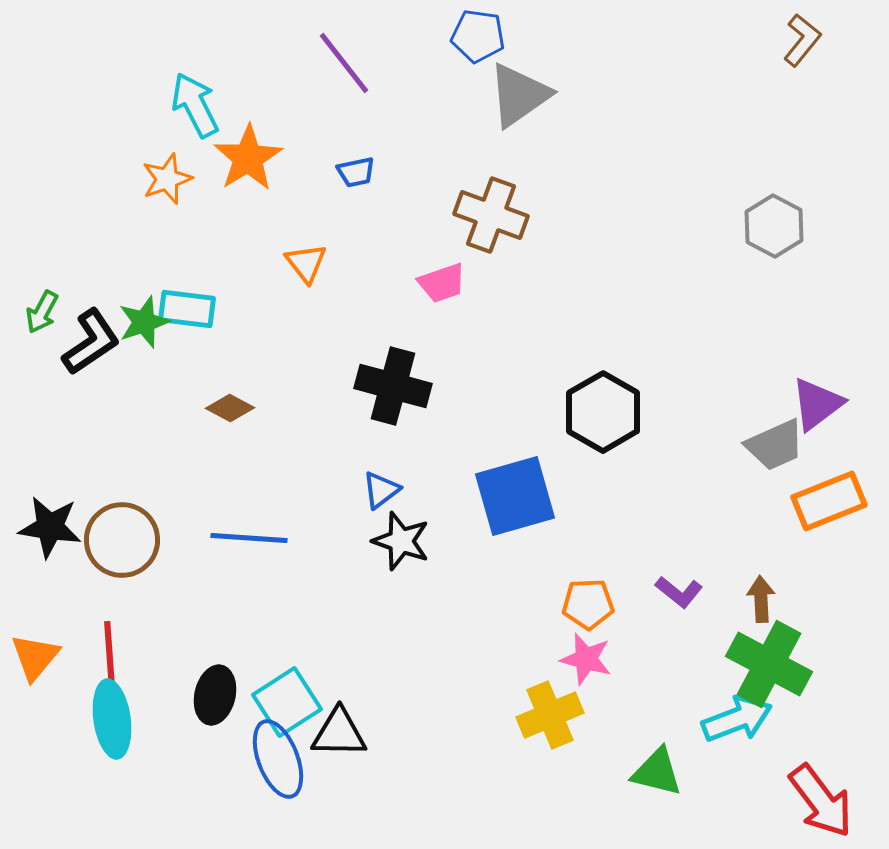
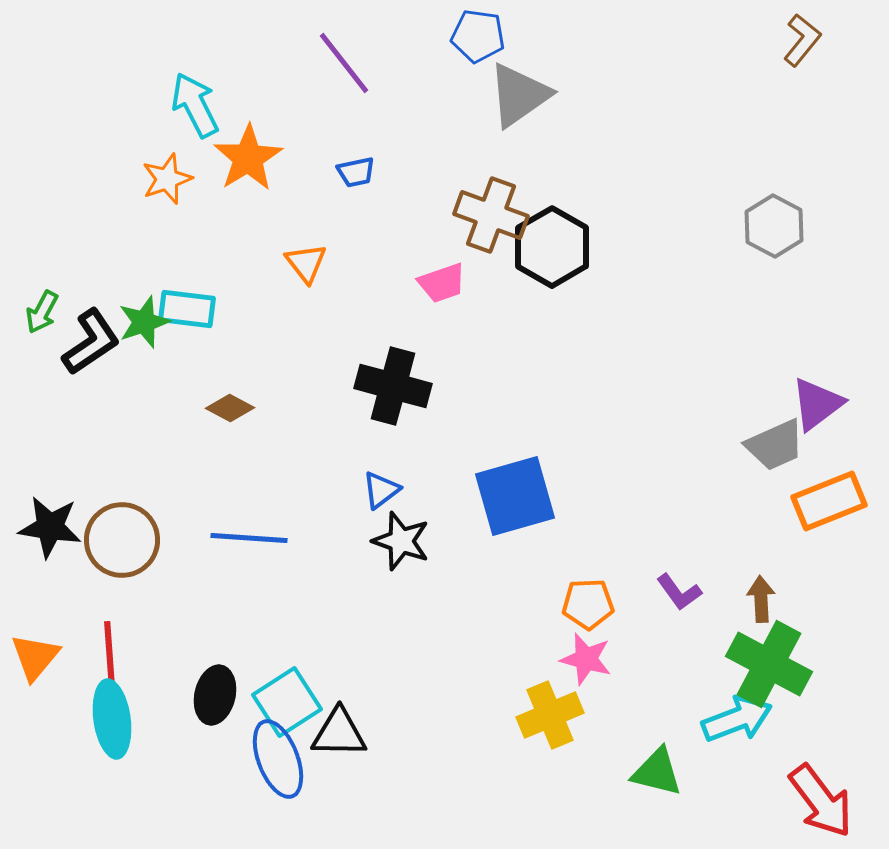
black hexagon at (603, 412): moved 51 px left, 165 px up
purple L-shape at (679, 592): rotated 15 degrees clockwise
